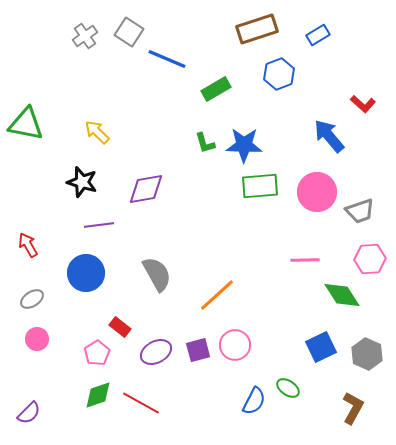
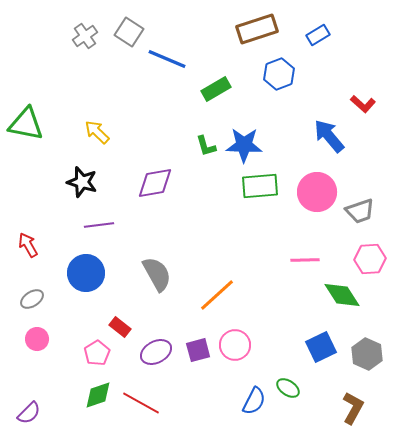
green L-shape at (205, 143): moved 1 px right, 3 px down
purple diamond at (146, 189): moved 9 px right, 6 px up
